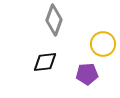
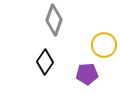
yellow circle: moved 1 px right, 1 px down
black diamond: rotated 50 degrees counterclockwise
